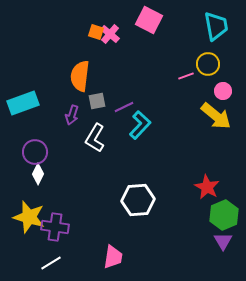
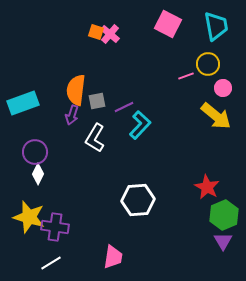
pink square: moved 19 px right, 4 px down
orange semicircle: moved 4 px left, 14 px down
pink circle: moved 3 px up
